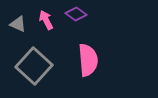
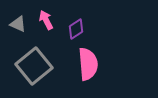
purple diamond: moved 15 px down; rotated 70 degrees counterclockwise
pink semicircle: moved 4 px down
gray square: rotated 9 degrees clockwise
